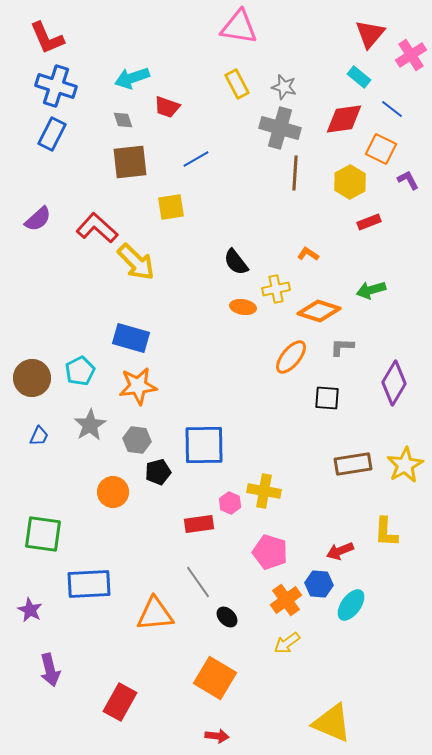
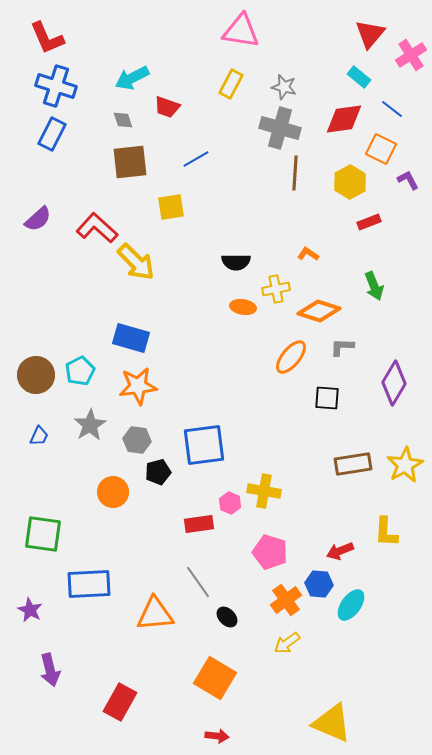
pink triangle at (239, 27): moved 2 px right, 4 px down
cyan arrow at (132, 78): rotated 8 degrees counterclockwise
yellow rectangle at (237, 84): moved 6 px left; rotated 56 degrees clockwise
black semicircle at (236, 262): rotated 52 degrees counterclockwise
green arrow at (371, 290): moved 3 px right, 4 px up; rotated 96 degrees counterclockwise
brown circle at (32, 378): moved 4 px right, 3 px up
blue square at (204, 445): rotated 6 degrees counterclockwise
